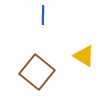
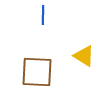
brown square: rotated 36 degrees counterclockwise
